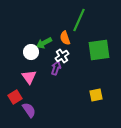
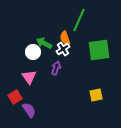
green arrow: rotated 56 degrees clockwise
white circle: moved 2 px right
white cross: moved 1 px right, 7 px up
